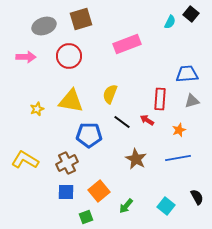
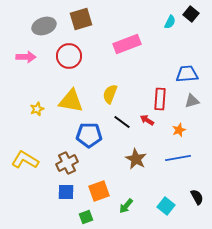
orange square: rotated 20 degrees clockwise
